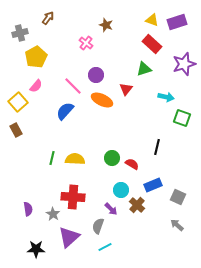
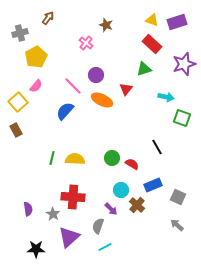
black line: rotated 42 degrees counterclockwise
